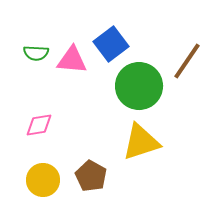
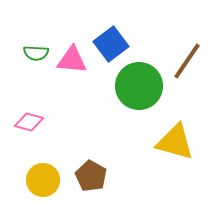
pink diamond: moved 10 px left, 3 px up; rotated 24 degrees clockwise
yellow triangle: moved 34 px right; rotated 33 degrees clockwise
